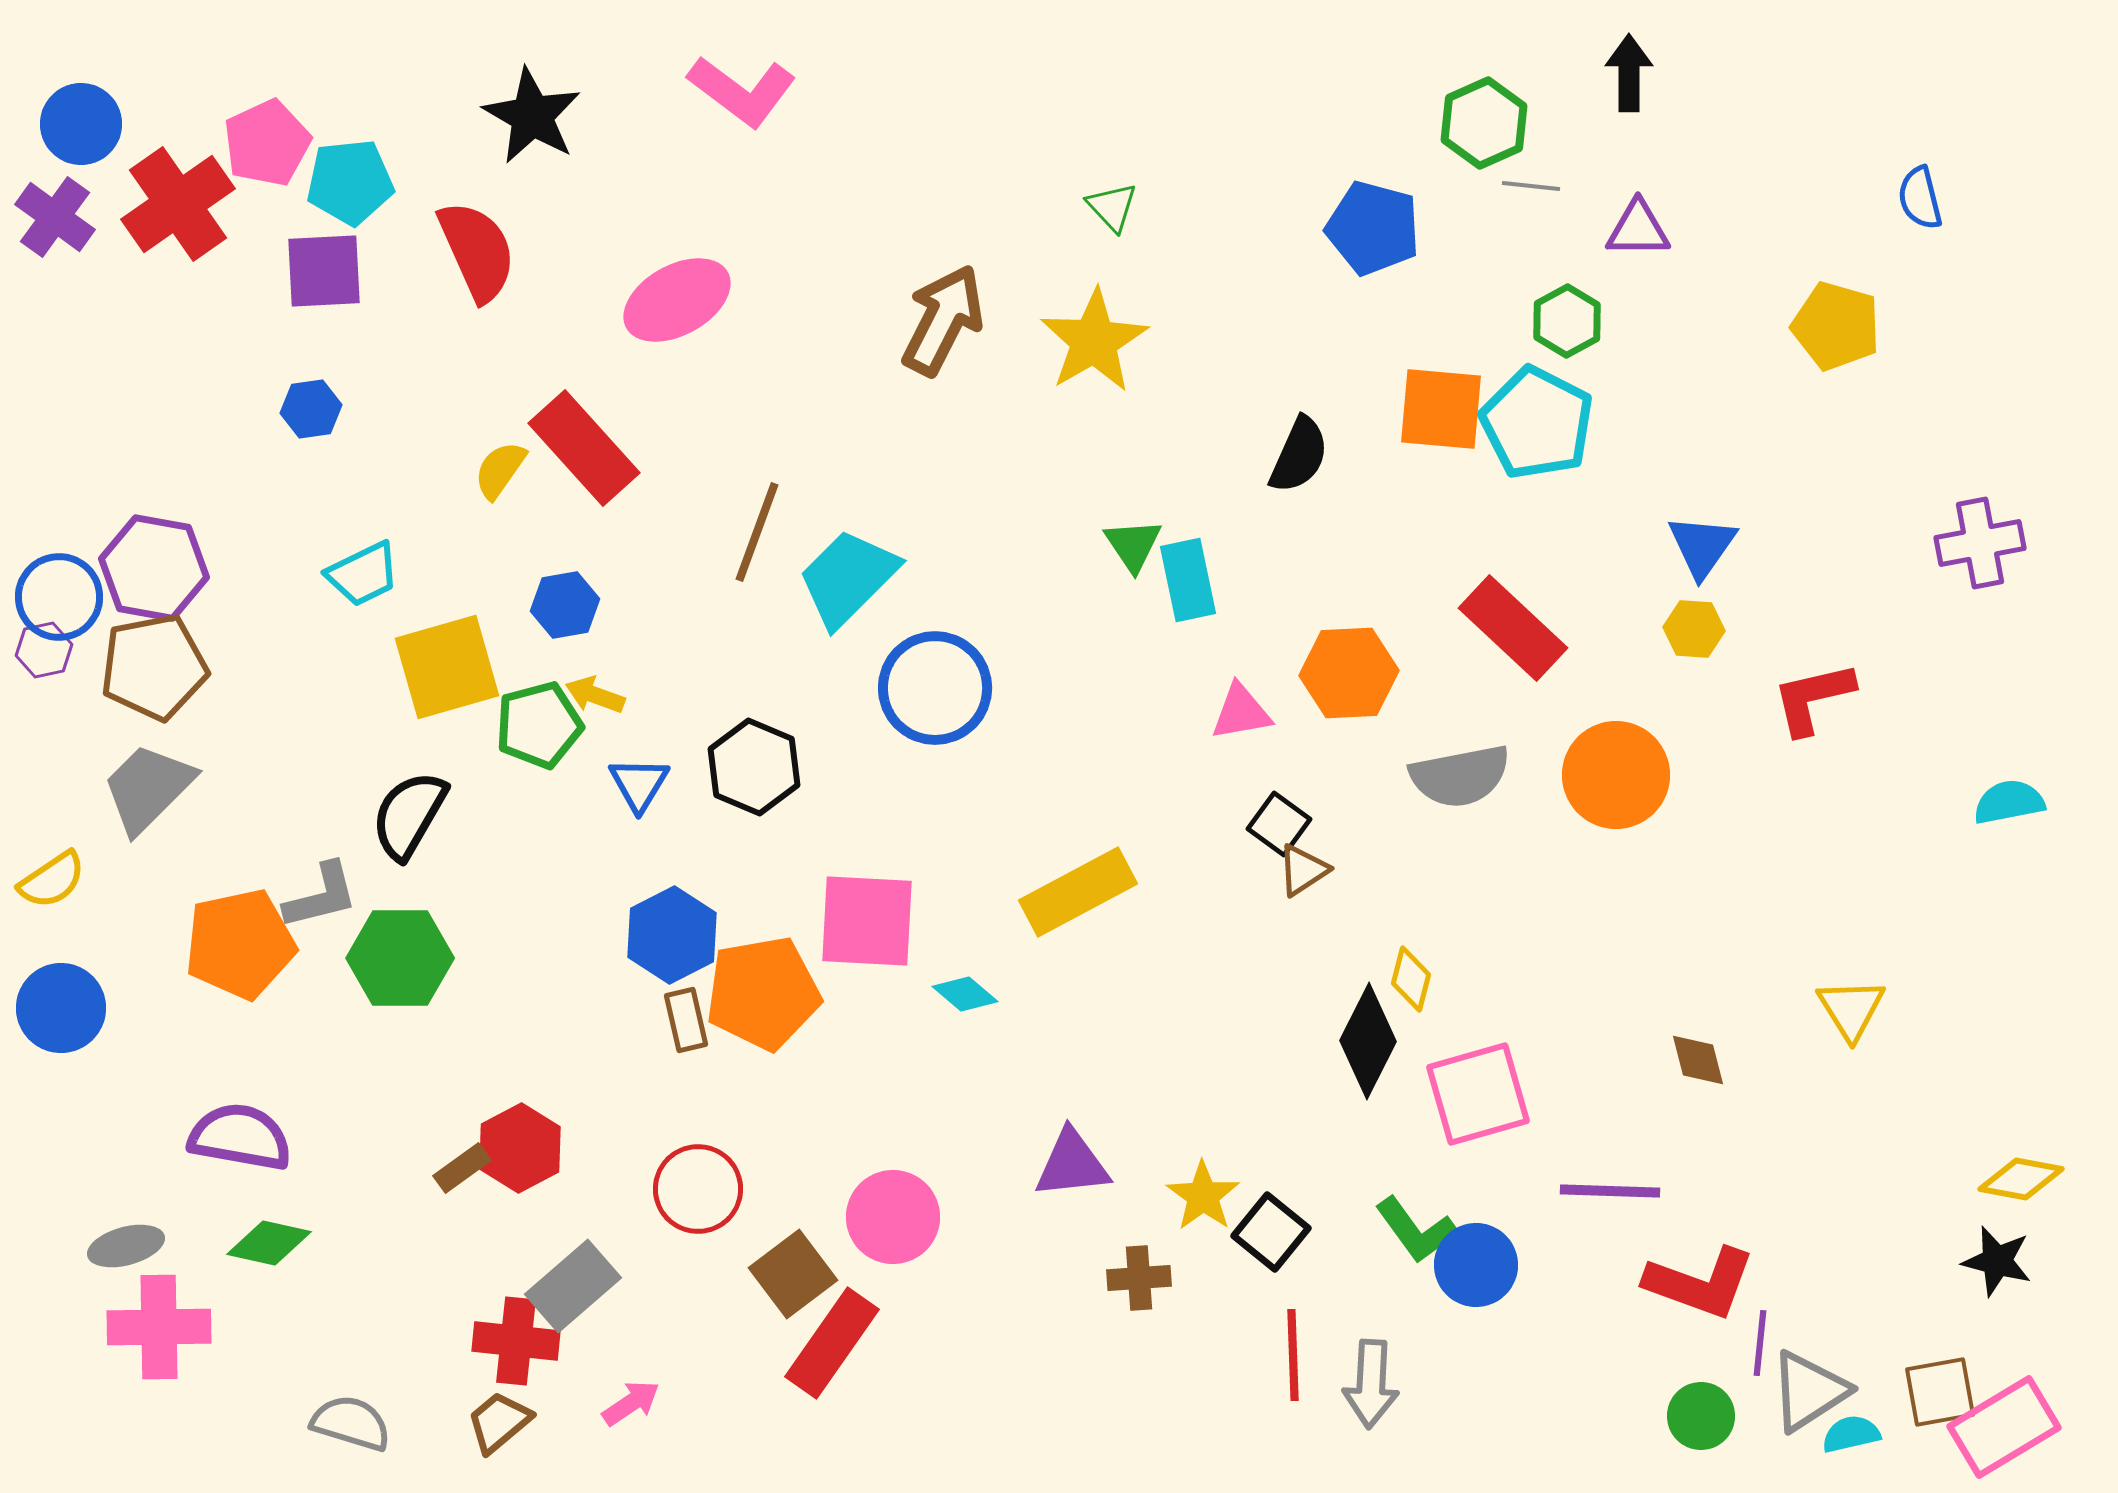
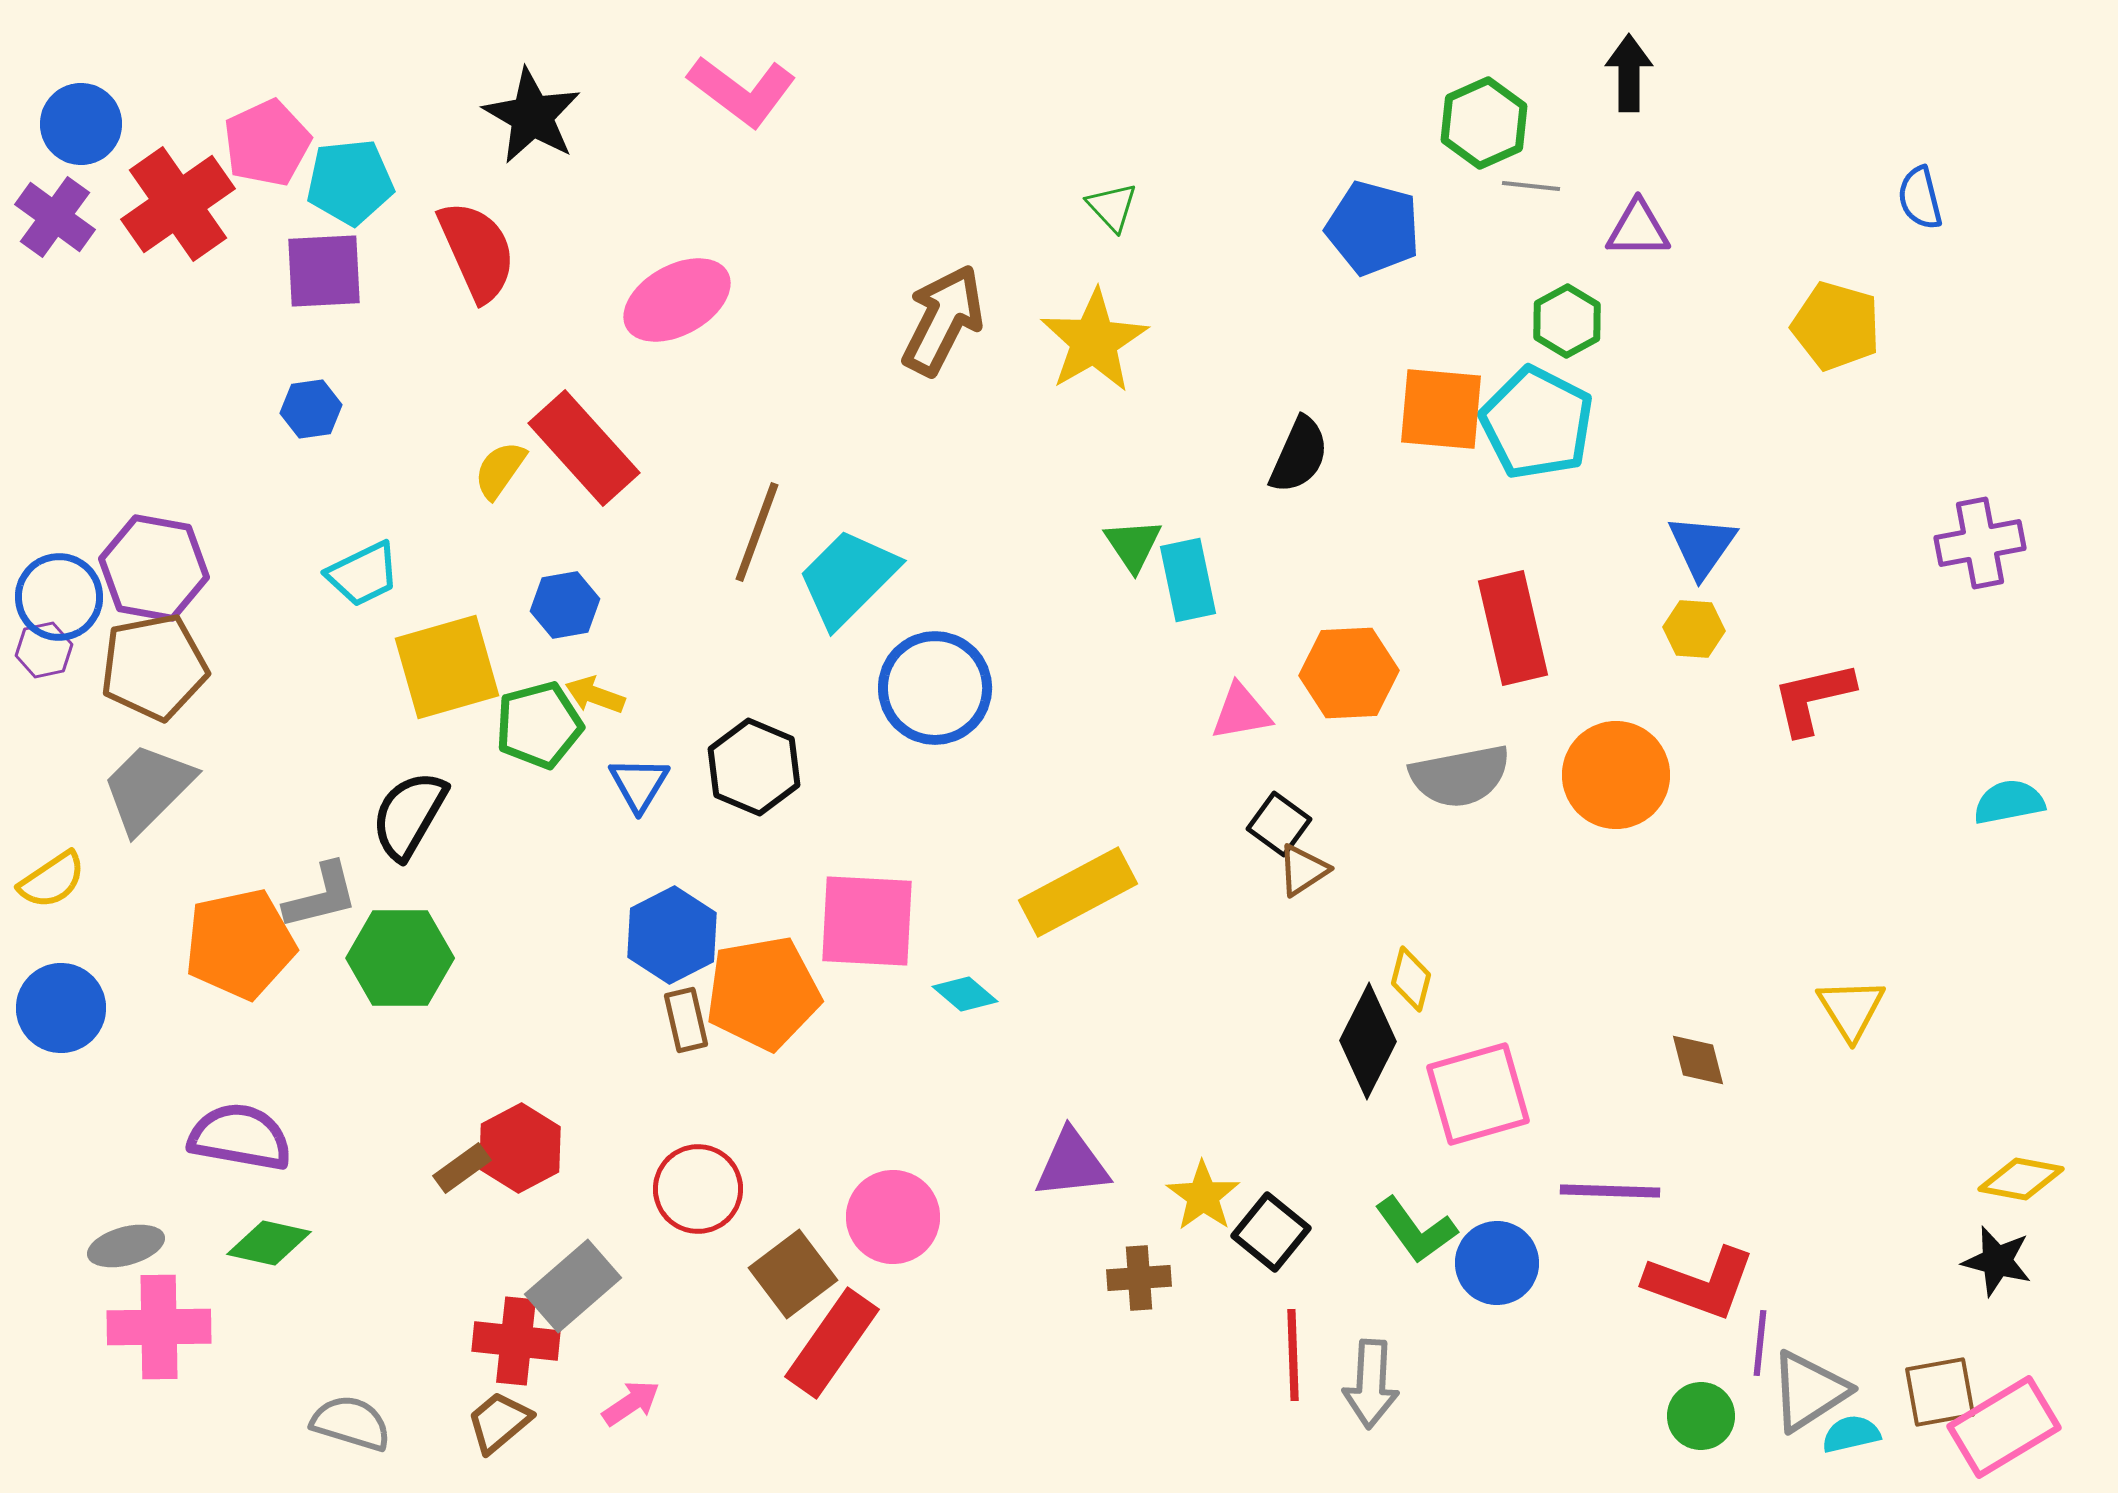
red rectangle at (1513, 628): rotated 34 degrees clockwise
blue circle at (1476, 1265): moved 21 px right, 2 px up
